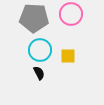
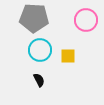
pink circle: moved 15 px right, 6 px down
black semicircle: moved 7 px down
